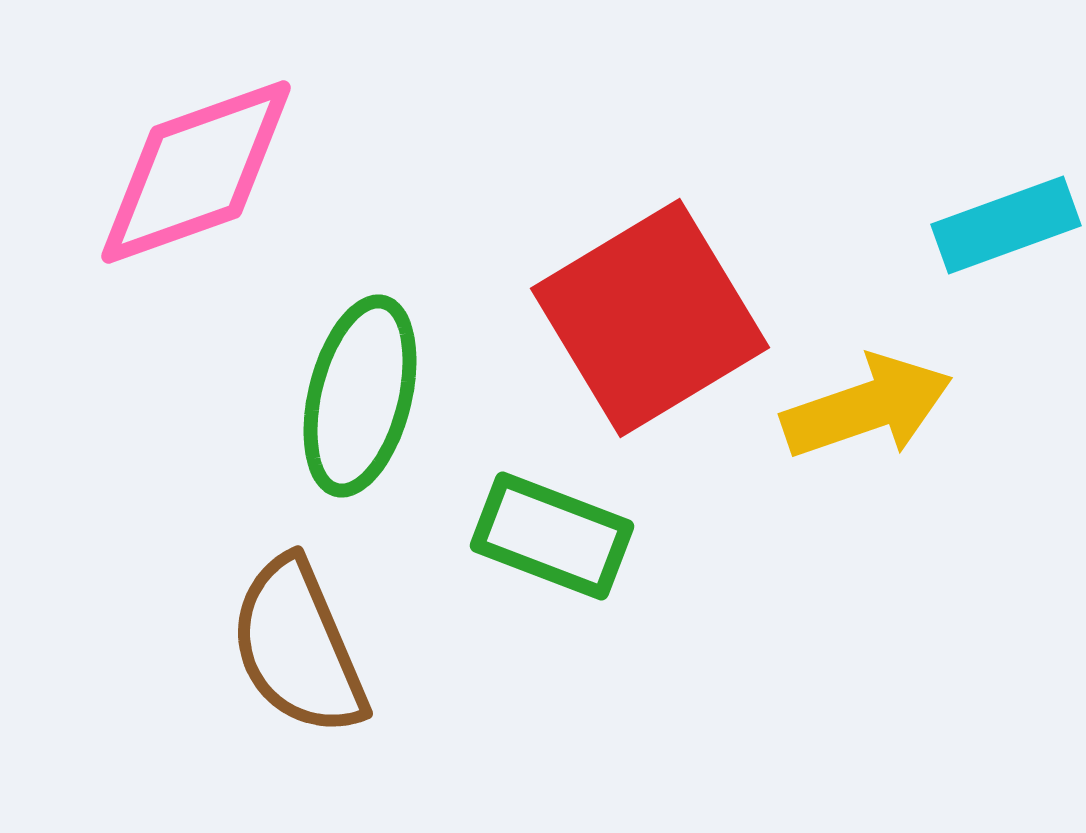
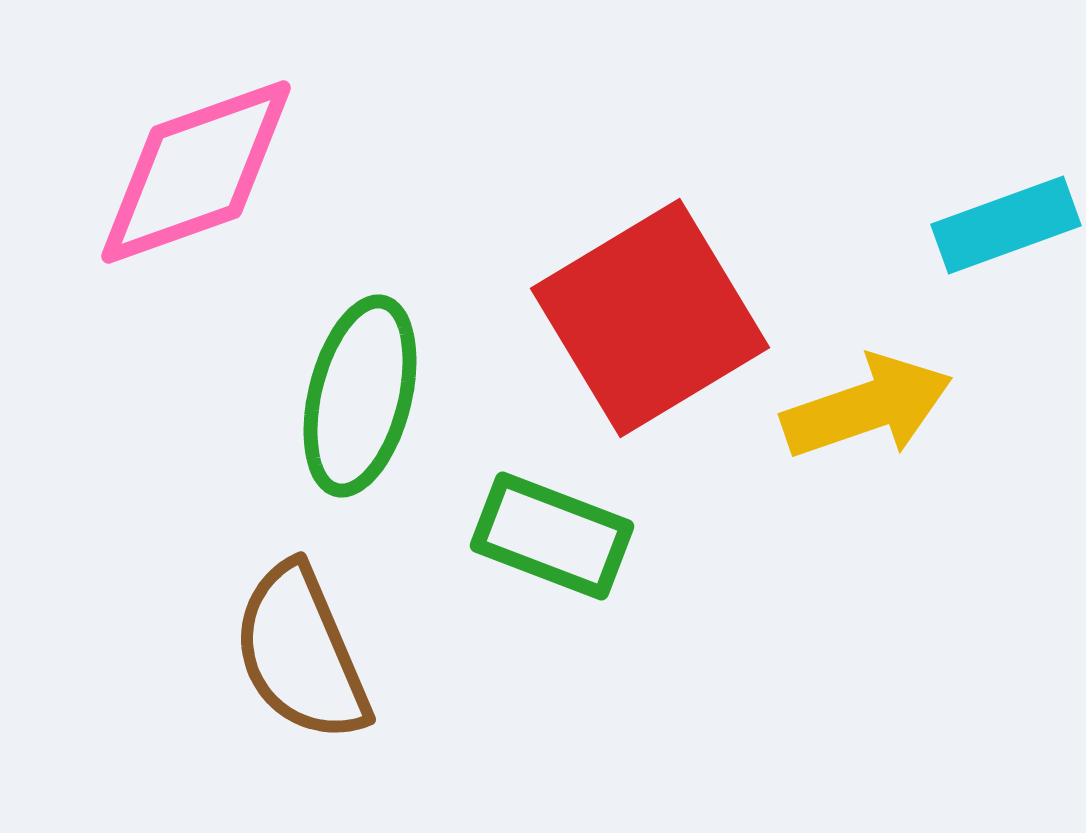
brown semicircle: moved 3 px right, 6 px down
